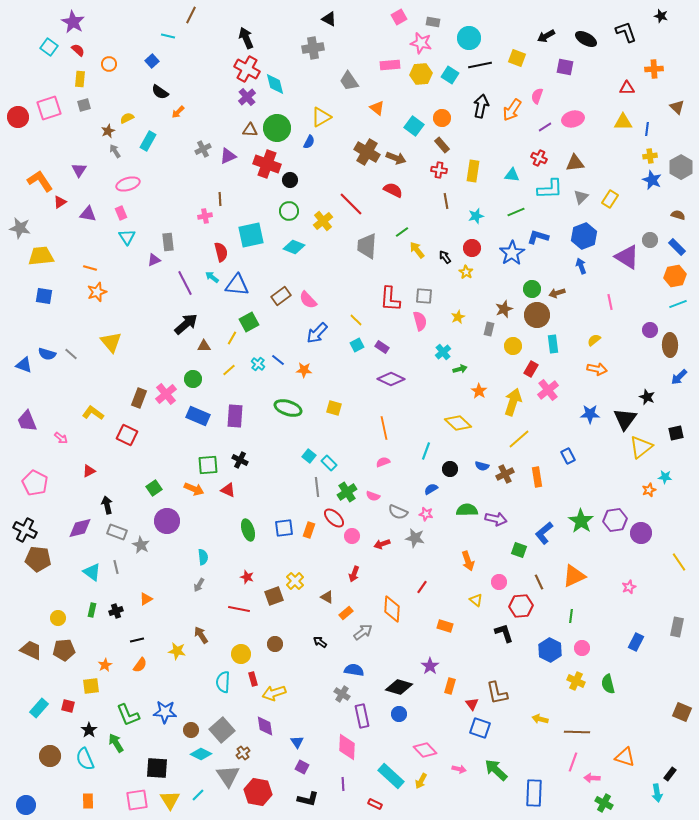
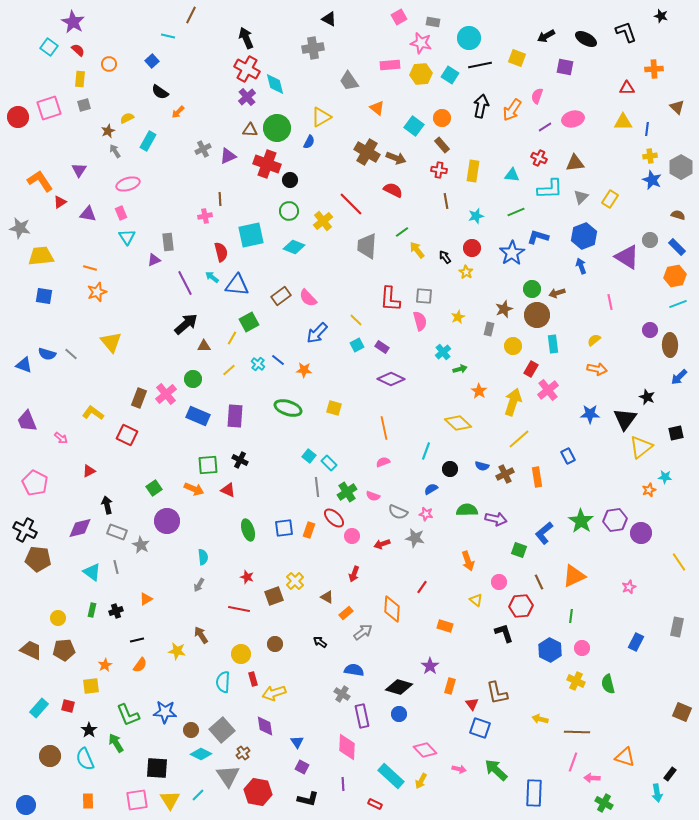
pink semicircle at (308, 300): moved 2 px up
